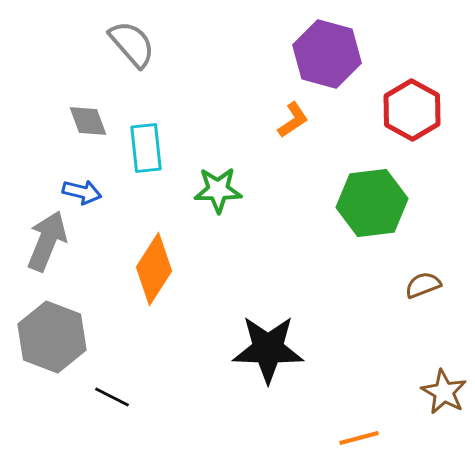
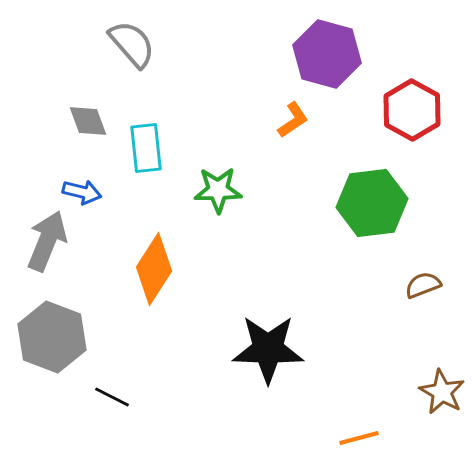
brown star: moved 2 px left
